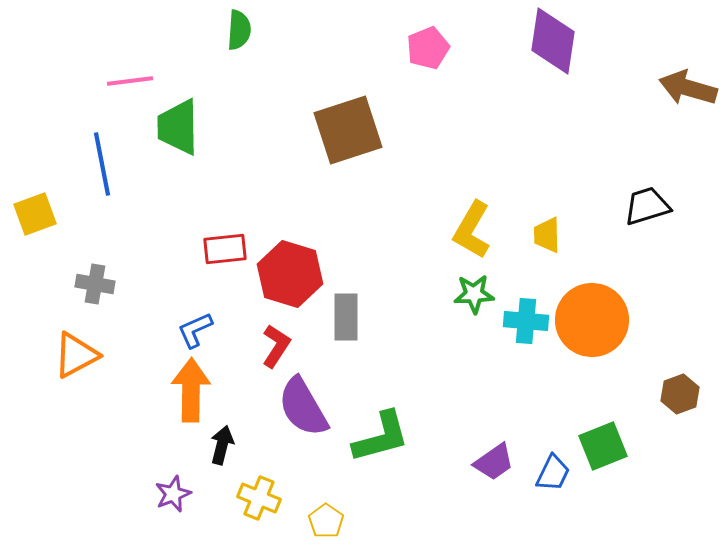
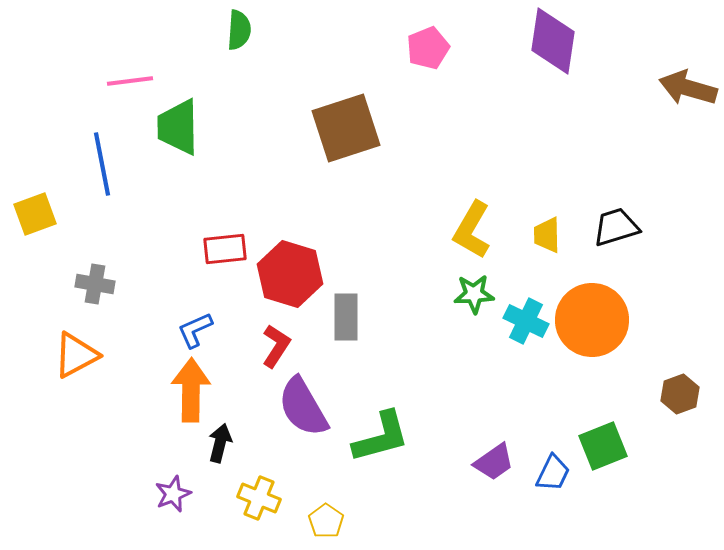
brown square: moved 2 px left, 2 px up
black trapezoid: moved 31 px left, 21 px down
cyan cross: rotated 21 degrees clockwise
black arrow: moved 2 px left, 2 px up
